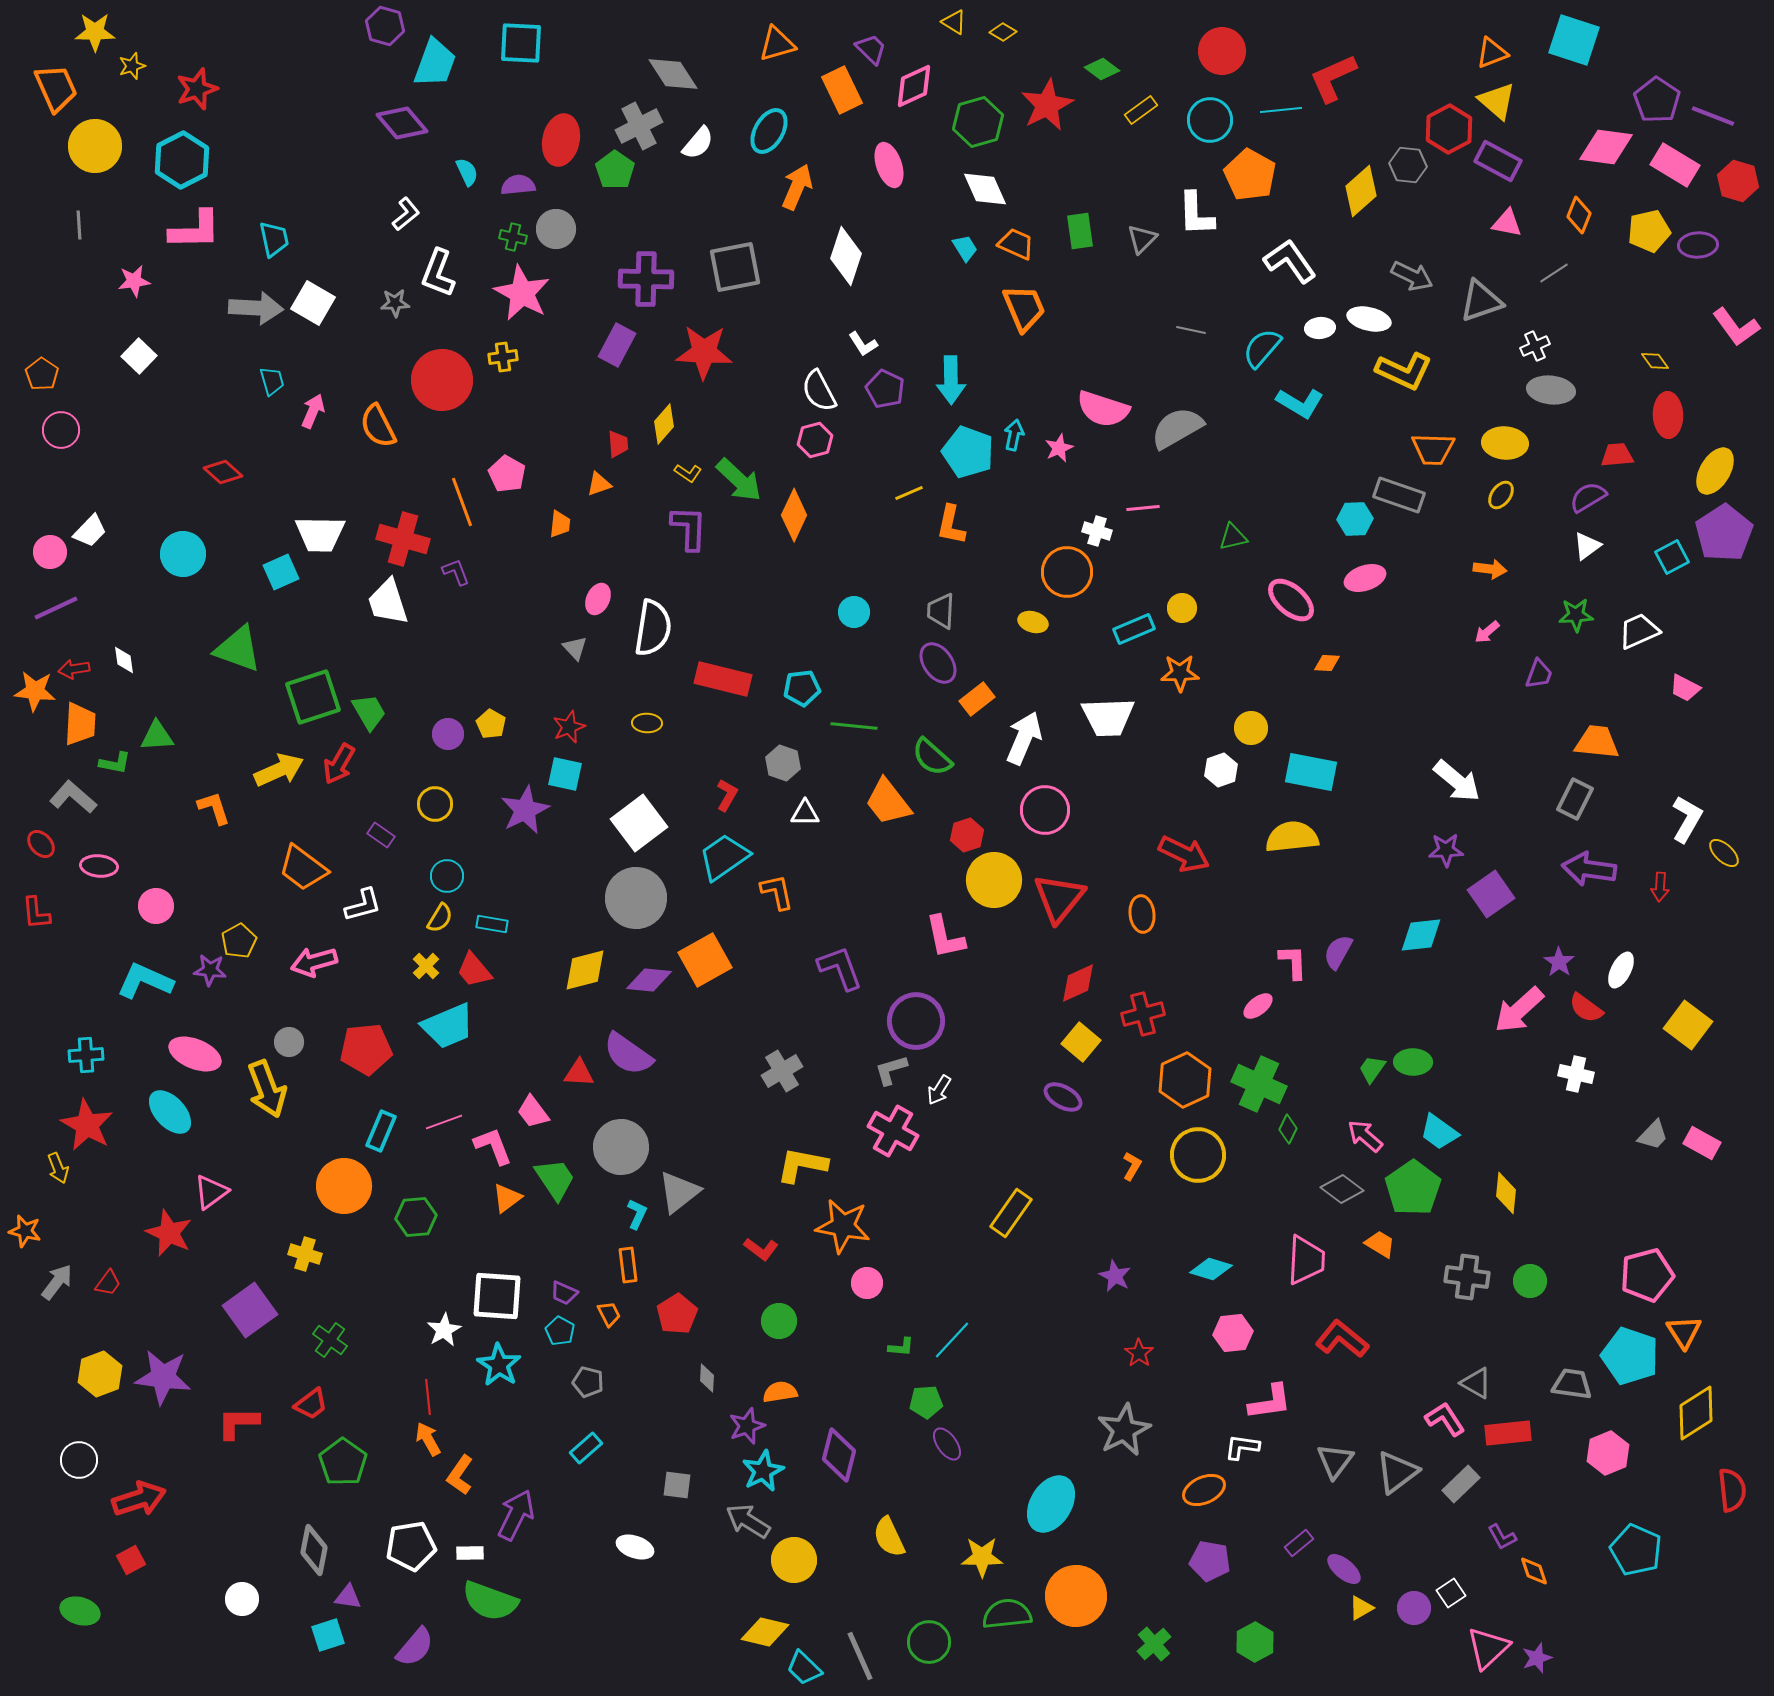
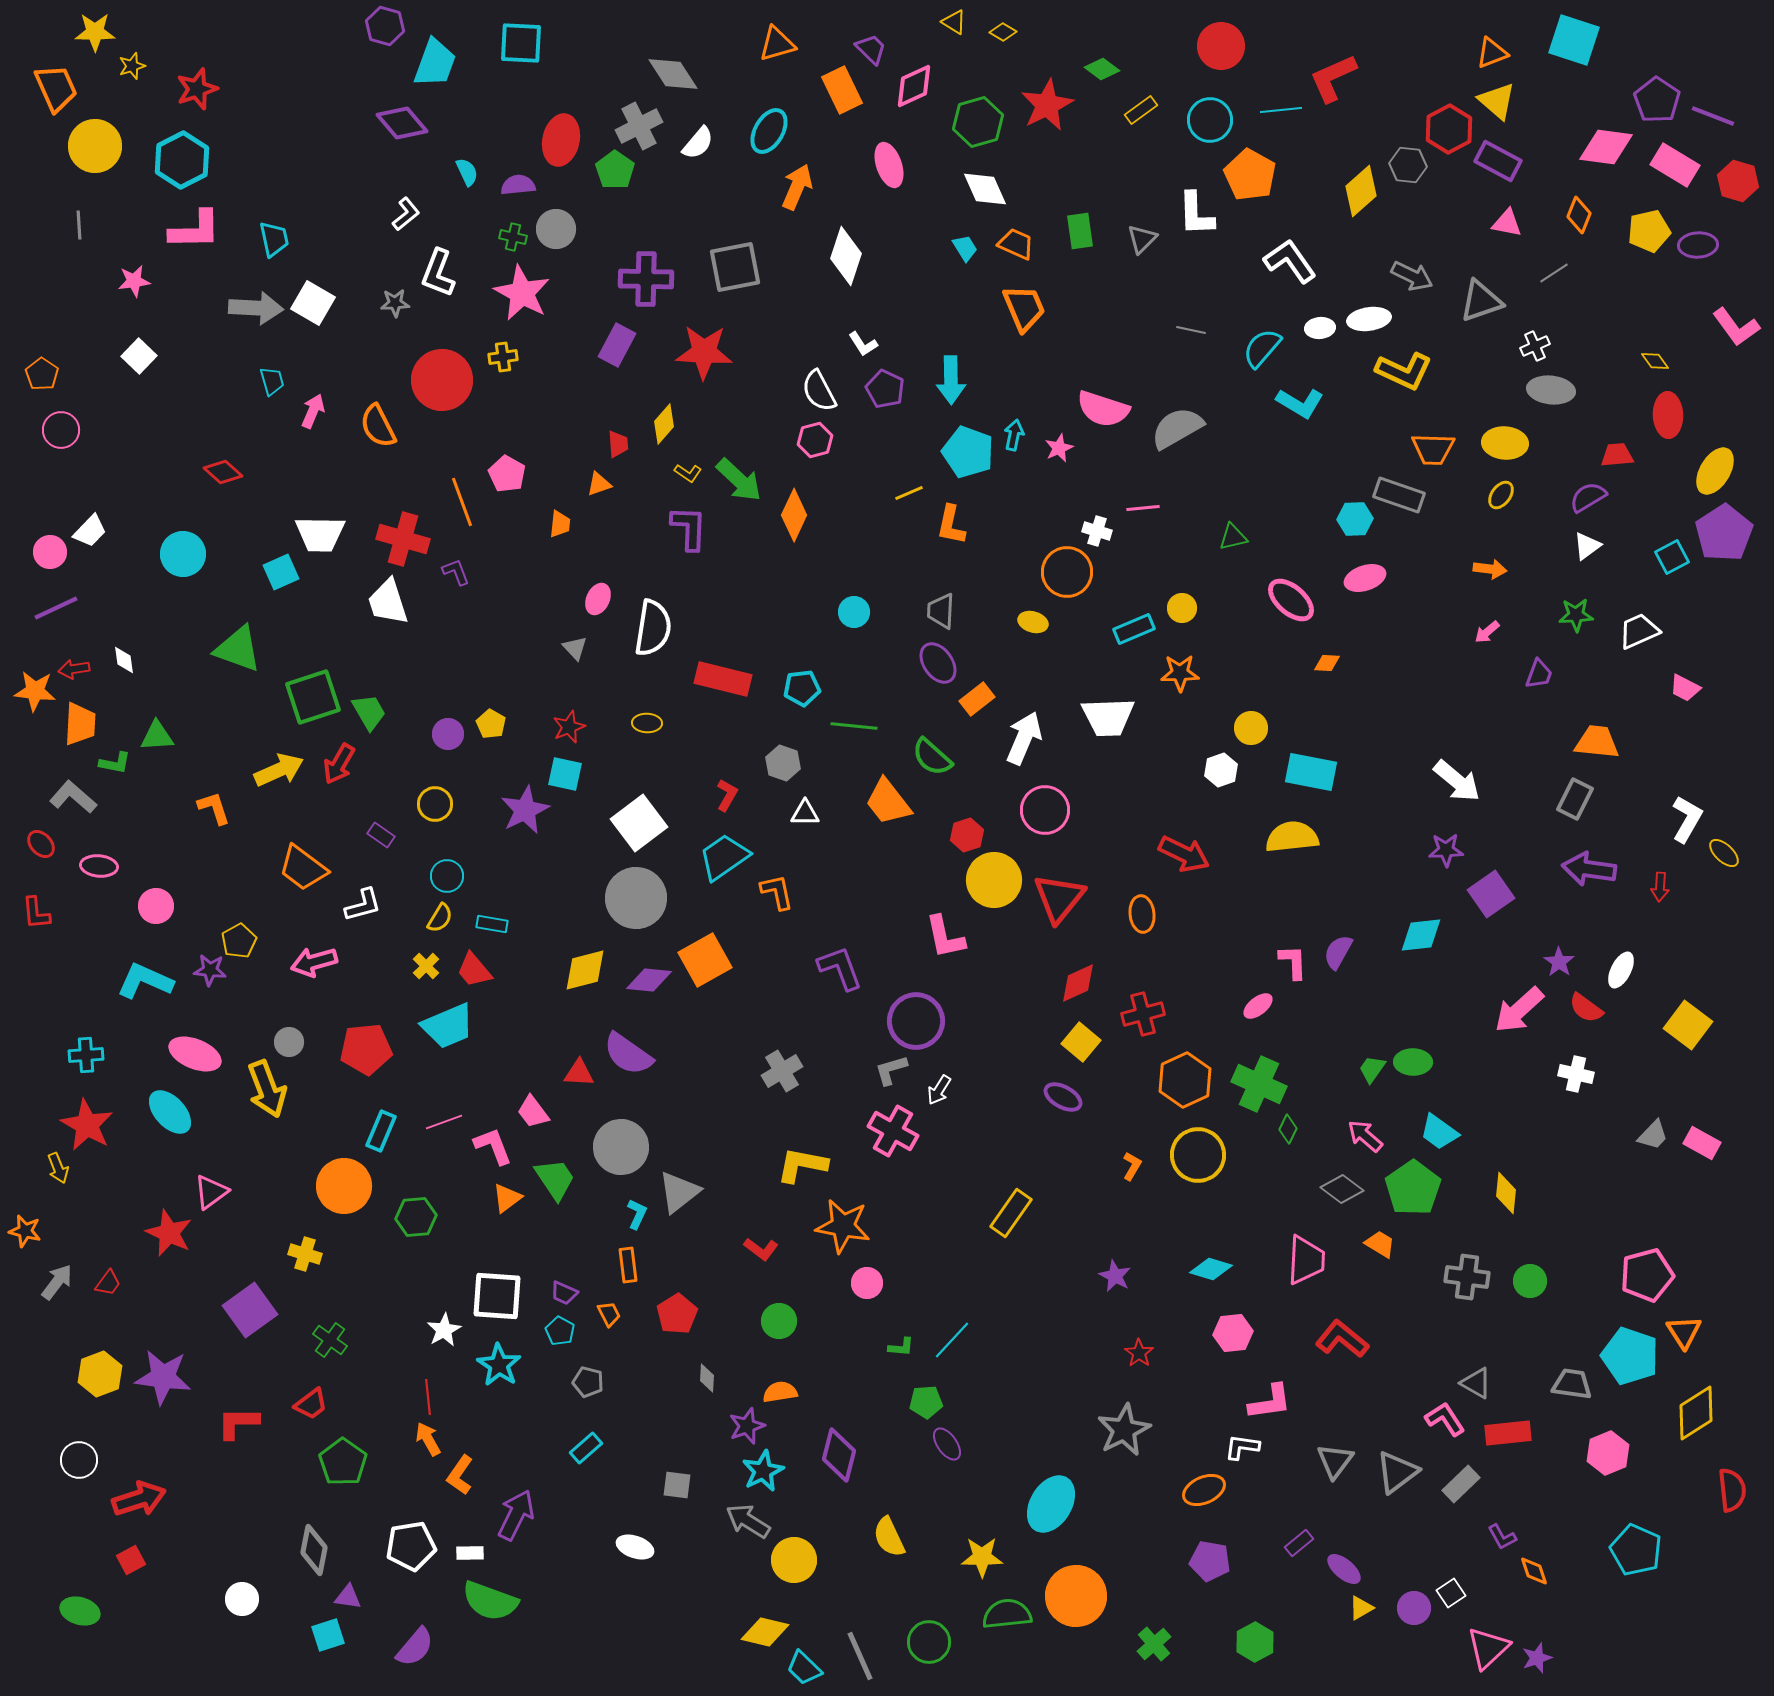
red circle at (1222, 51): moved 1 px left, 5 px up
white ellipse at (1369, 319): rotated 21 degrees counterclockwise
